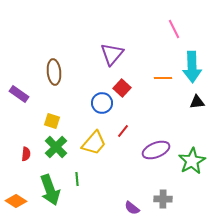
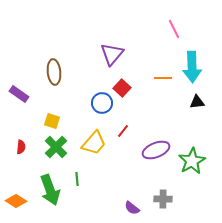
red semicircle: moved 5 px left, 7 px up
